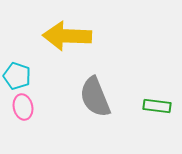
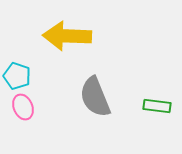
pink ellipse: rotated 10 degrees counterclockwise
